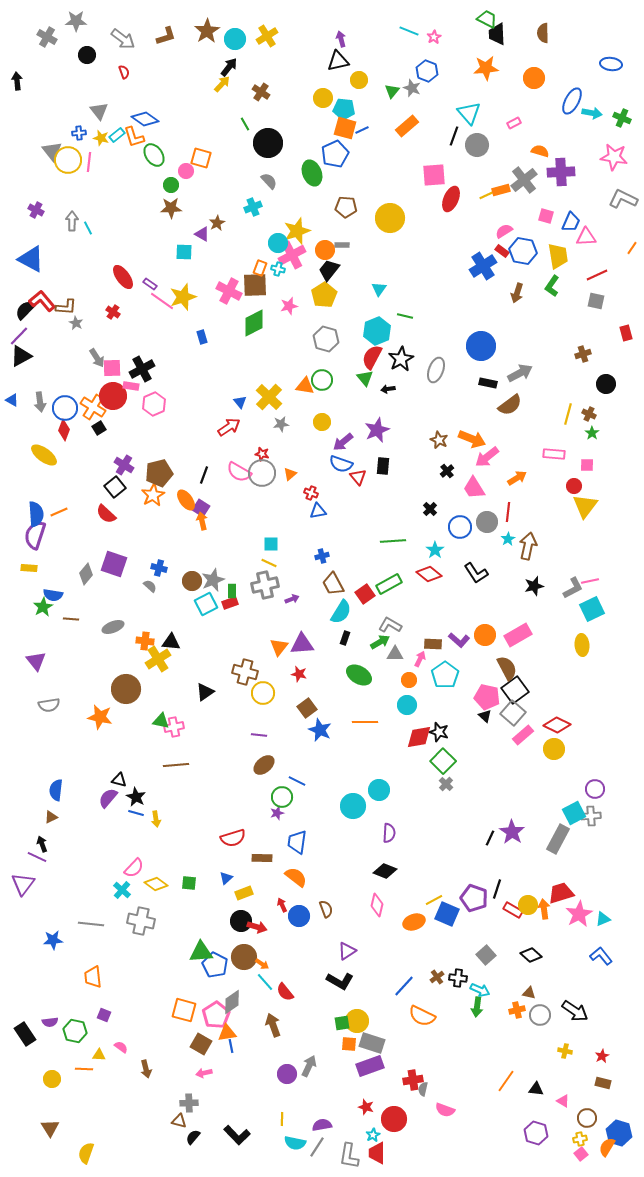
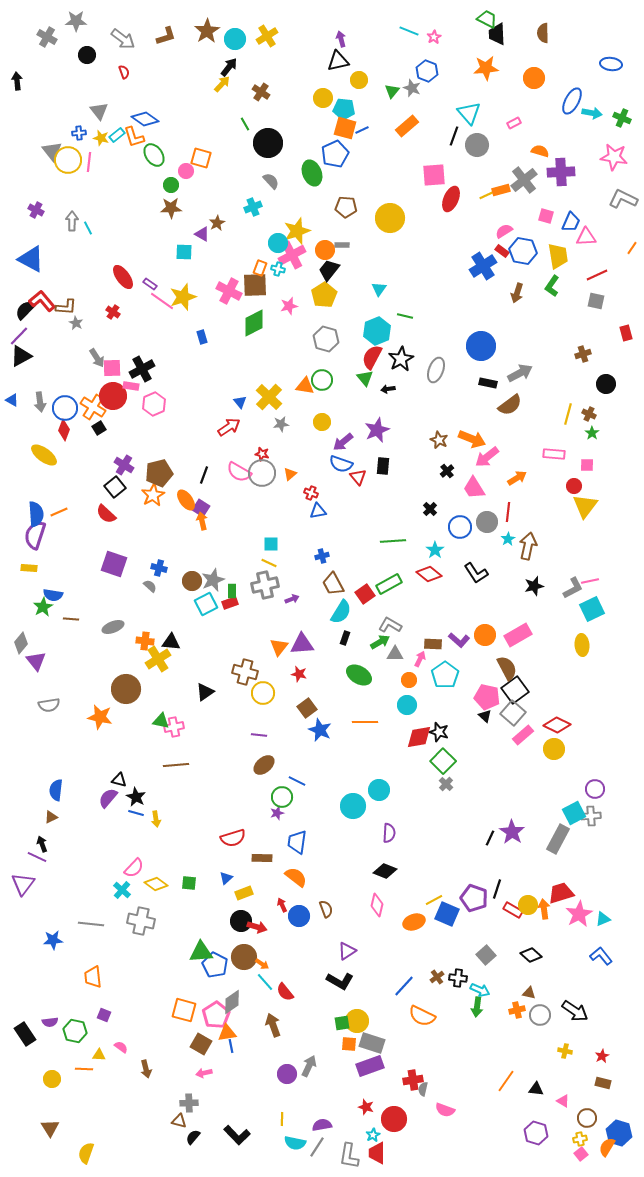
gray semicircle at (269, 181): moved 2 px right
gray diamond at (86, 574): moved 65 px left, 69 px down
